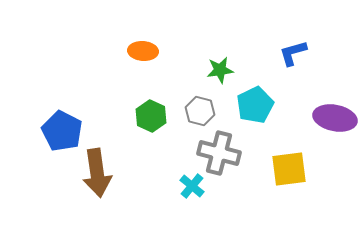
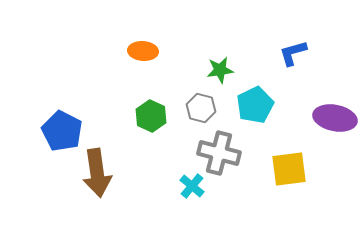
gray hexagon: moved 1 px right, 3 px up
